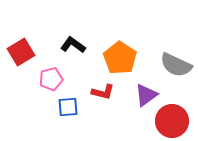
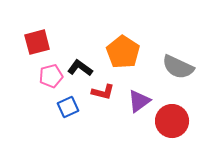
black L-shape: moved 7 px right, 23 px down
red square: moved 16 px right, 10 px up; rotated 16 degrees clockwise
orange pentagon: moved 3 px right, 6 px up
gray semicircle: moved 2 px right, 2 px down
pink pentagon: moved 3 px up
purple triangle: moved 7 px left, 6 px down
blue square: rotated 20 degrees counterclockwise
